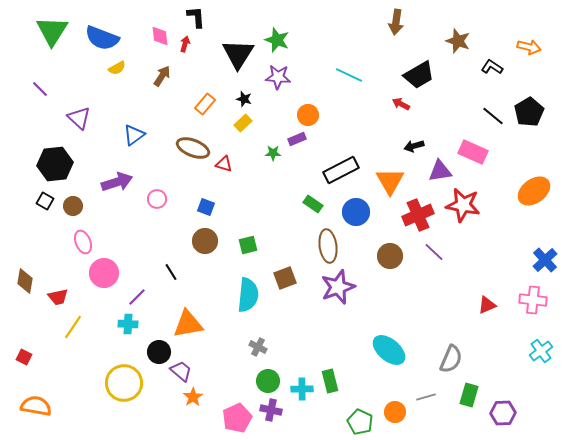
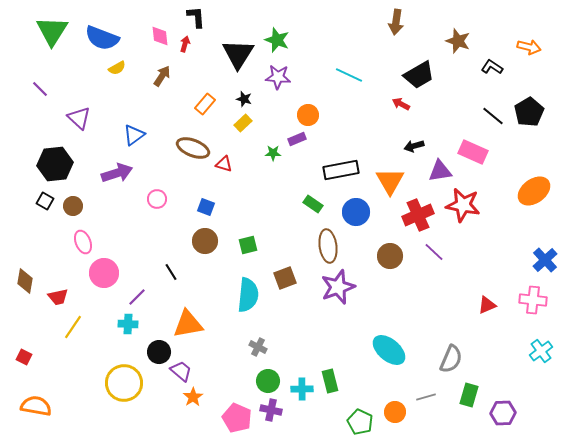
black rectangle at (341, 170): rotated 16 degrees clockwise
purple arrow at (117, 182): moved 9 px up
pink pentagon at (237, 418): rotated 24 degrees counterclockwise
